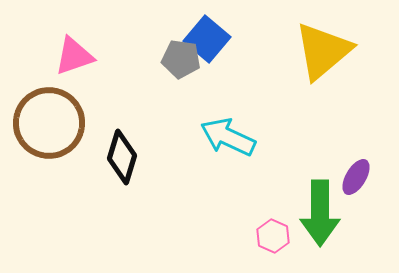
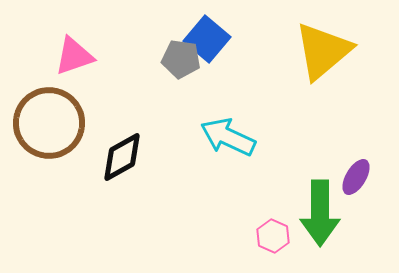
black diamond: rotated 44 degrees clockwise
